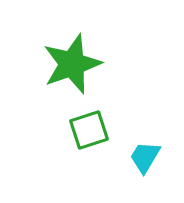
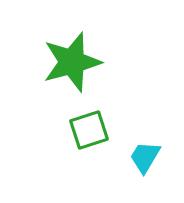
green star: moved 2 px up; rotated 4 degrees clockwise
